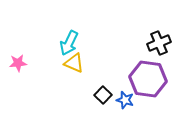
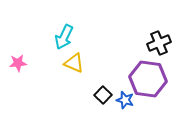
cyan arrow: moved 5 px left, 6 px up
